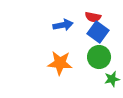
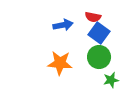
blue square: moved 1 px right, 1 px down
green star: moved 1 px left, 1 px down
